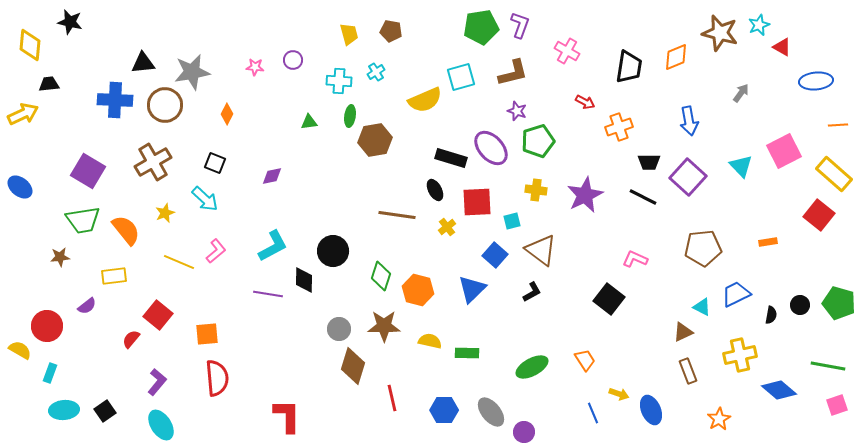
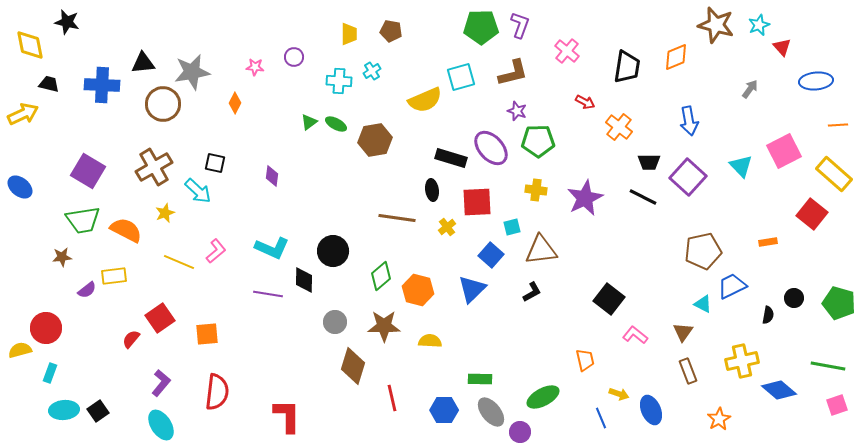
black star at (70, 22): moved 3 px left
green pentagon at (481, 27): rotated 8 degrees clockwise
brown star at (720, 33): moved 4 px left, 8 px up
yellow trapezoid at (349, 34): rotated 15 degrees clockwise
yellow diamond at (30, 45): rotated 16 degrees counterclockwise
red triangle at (782, 47): rotated 18 degrees clockwise
pink cross at (567, 51): rotated 10 degrees clockwise
purple circle at (293, 60): moved 1 px right, 3 px up
black trapezoid at (629, 67): moved 2 px left
cyan cross at (376, 72): moved 4 px left, 1 px up
black trapezoid at (49, 84): rotated 20 degrees clockwise
gray arrow at (741, 93): moved 9 px right, 4 px up
blue cross at (115, 100): moved 13 px left, 15 px up
brown circle at (165, 105): moved 2 px left, 1 px up
orange diamond at (227, 114): moved 8 px right, 11 px up
green ellipse at (350, 116): moved 14 px left, 8 px down; rotated 70 degrees counterclockwise
green triangle at (309, 122): rotated 30 degrees counterclockwise
orange cross at (619, 127): rotated 32 degrees counterclockwise
green pentagon at (538, 141): rotated 16 degrees clockwise
brown cross at (153, 162): moved 1 px right, 5 px down
black square at (215, 163): rotated 10 degrees counterclockwise
purple diamond at (272, 176): rotated 70 degrees counterclockwise
black ellipse at (435, 190): moved 3 px left; rotated 20 degrees clockwise
purple star at (585, 195): moved 3 px down
cyan arrow at (205, 199): moved 7 px left, 8 px up
brown line at (397, 215): moved 3 px down
red square at (819, 215): moved 7 px left, 1 px up
cyan square at (512, 221): moved 6 px down
orange semicircle at (126, 230): rotated 24 degrees counterclockwise
cyan L-shape at (273, 246): moved 1 px left, 2 px down; rotated 52 degrees clockwise
brown pentagon at (703, 248): moved 3 px down; rotated 6 degrees counterclockwise
brown triangle at (541, 250): rotated 44 degrees counterclockwise
blue square at (495, 255): moved 4 px left
brown star at (60, 257): moved 2 px right
pink L-shape at (635, 259): moved 76 px down; rotated 15 degrees clockwise
green diamond at (381, 276): rotated 32 degrees clockwise
blue trapezoid at (736, 294): moved 4 px left, 8 px up
black circle at (800, 305): moved 6 px left, 7 px up
purple semicircle at (87, 306): moved 16 px up
cyan triangle at (702, 307): moved 1 px right, 3 px up
red square at (158, 315): moved 2 px right, 3 px down; rotated 16 degrees clockwise
black semicircle at (771, 315): moved 3 px left
red circle at (47, 326): moved 1 px left, 2 px down
gray circle at (339, 329): moved 4 px left, 7 px up
brown triangle at (683, 332): rotated 30 degrees counterclockwise
yellow semicircle at (430, 341): rotated 10 degrees counterclockwise
yellow semicircle at (20, 350): rotated 45 degrees counterclockwise
green rectangle at (467, 353): moved 13 px right, 26 px down
yellow cross at (740, 355): moved 2 px right, 6 px down
orange trapezoid at (585, 360): rotated 20 degrees clockwise
green ellipse at (532, 367): moved 11 px right, 30 px down
red semicircle at (217, 378): moved 14 px down; rotated 12 degrees clockwise
purple L-shape at (157, 382): moved 4 px right, 1 px down
black square at (105, 411): moved 7 px left
blue line at (593, 413): moved 8 px right, 5 px down
purple circle at (524, 432): moved 4 px left
